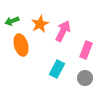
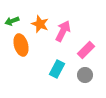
orange star: rotated 24 degrees counterclockwise
pink rectangle: rotated 24 degrees clockwise
gray circle: moved 3 px up
